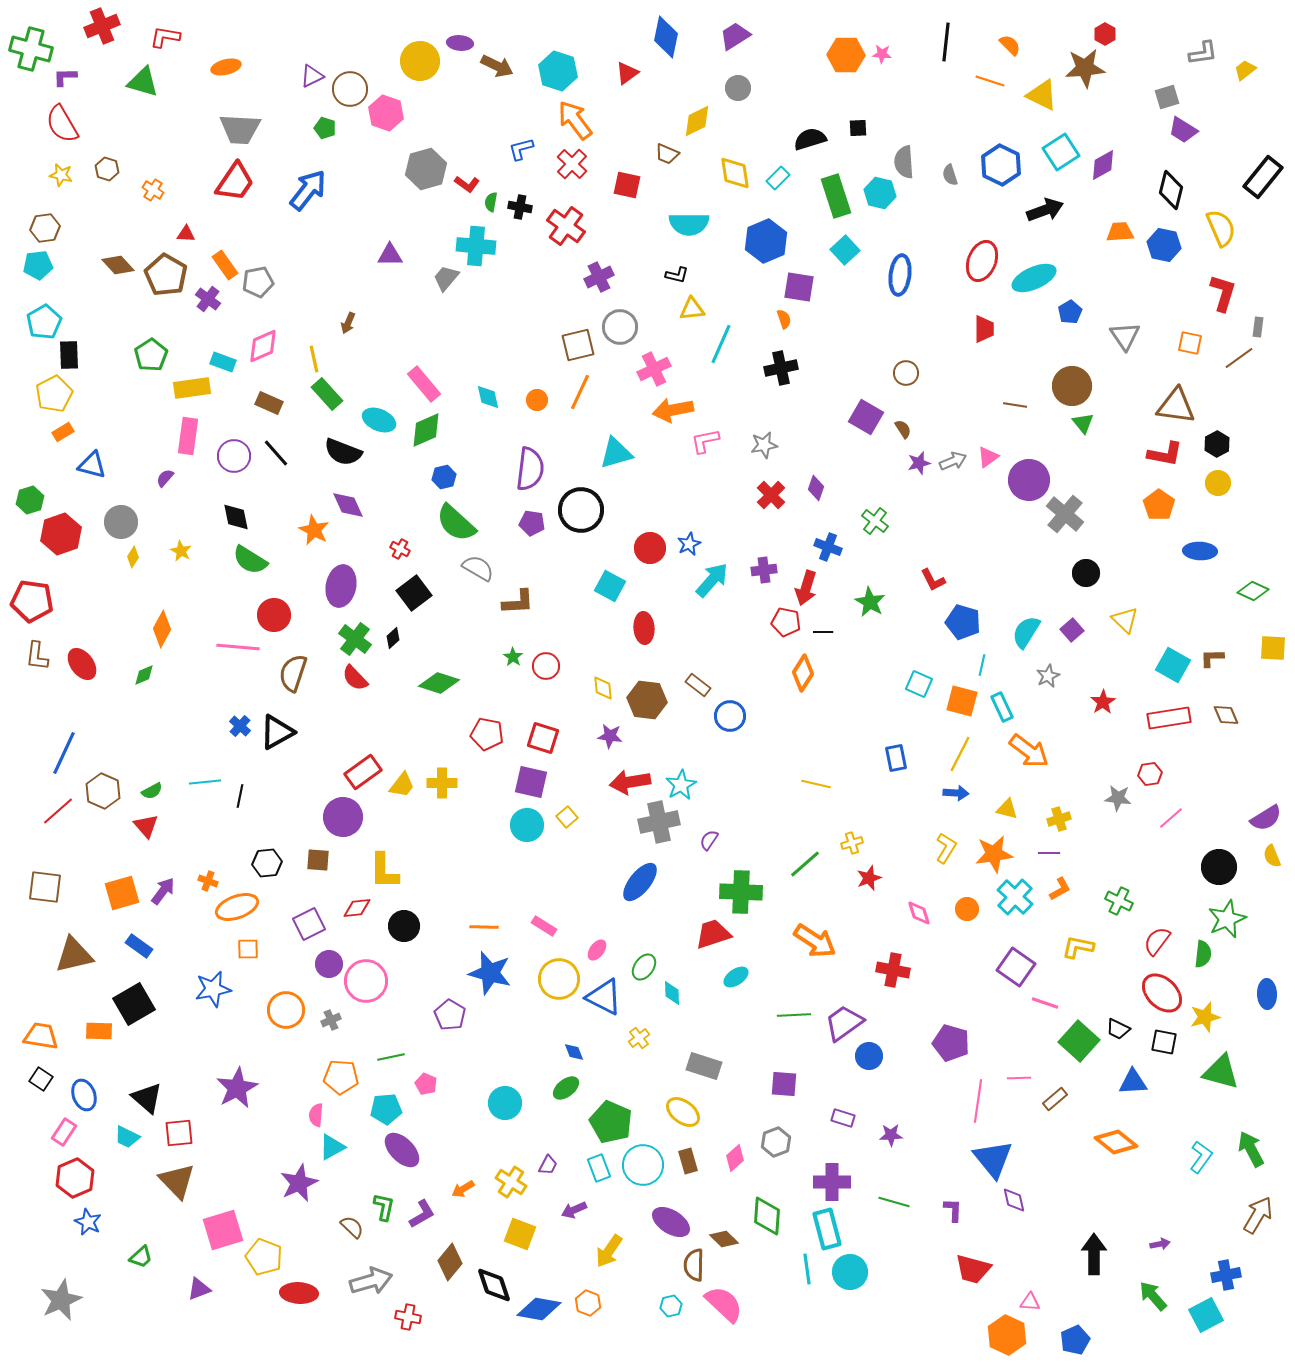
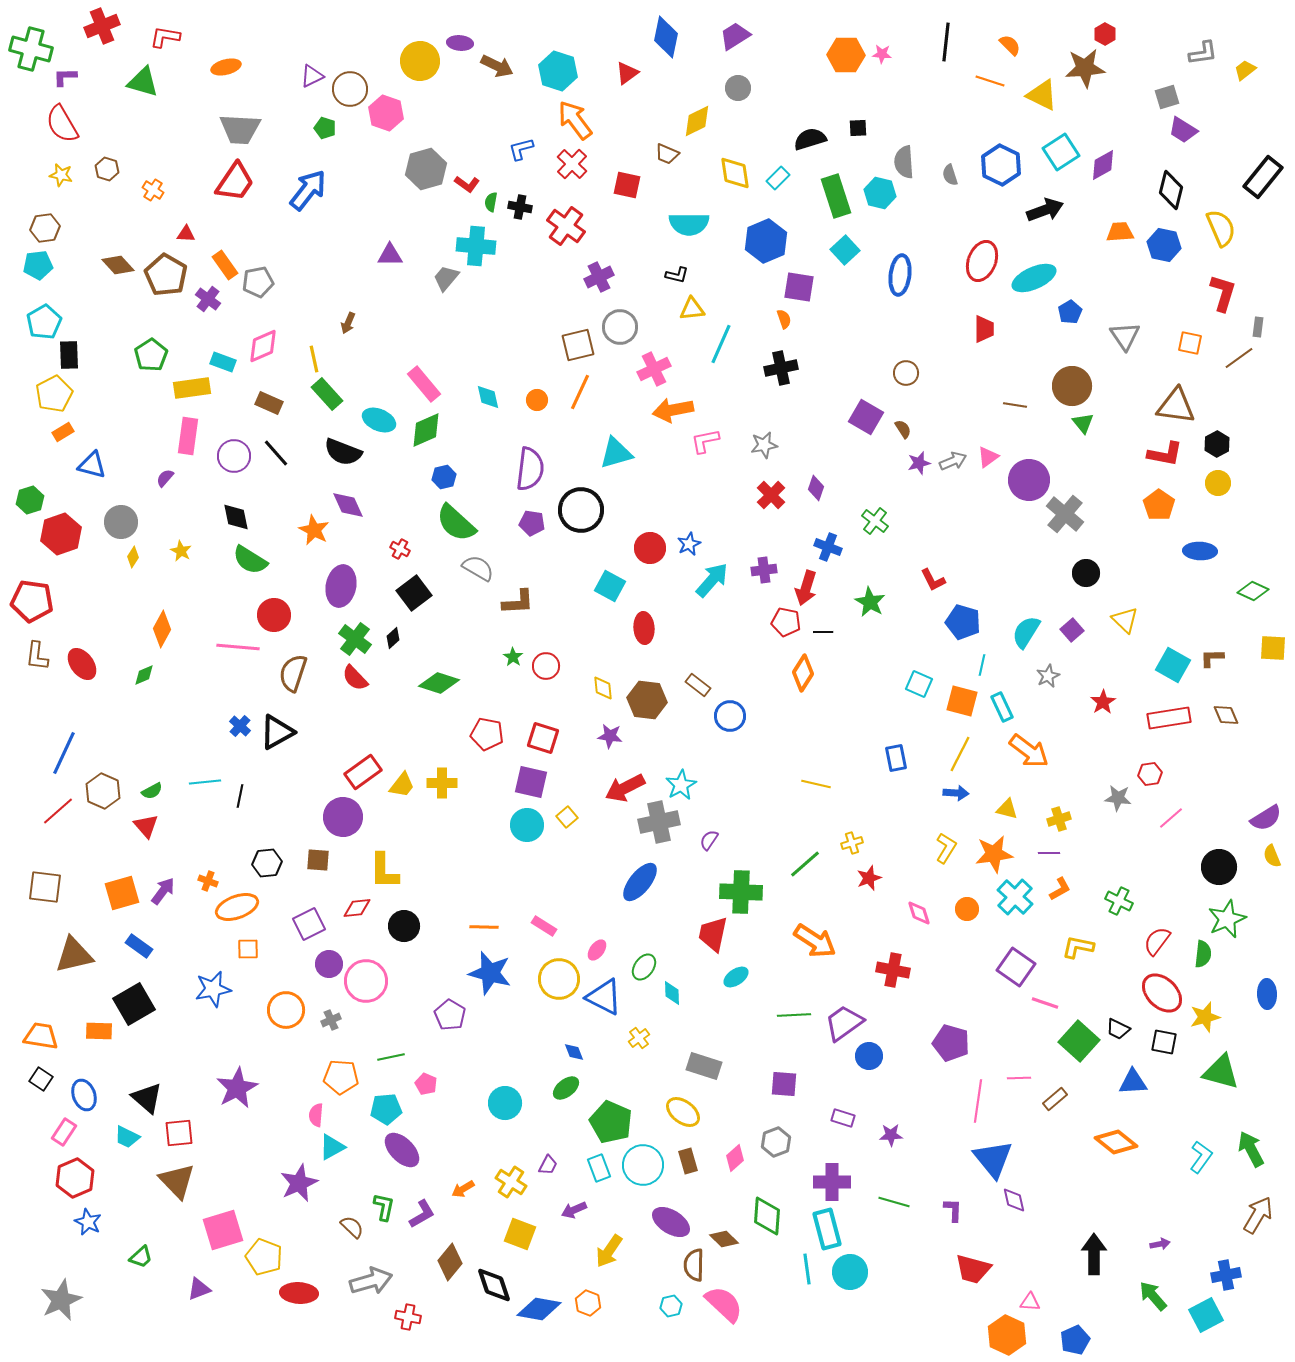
red arrow at (630, 782): moved 5 px left, 6 px down; rotated 18 degrees counterclockwise
red trapezoid at (713, 934): rotated 60 degrees counterclockwise
